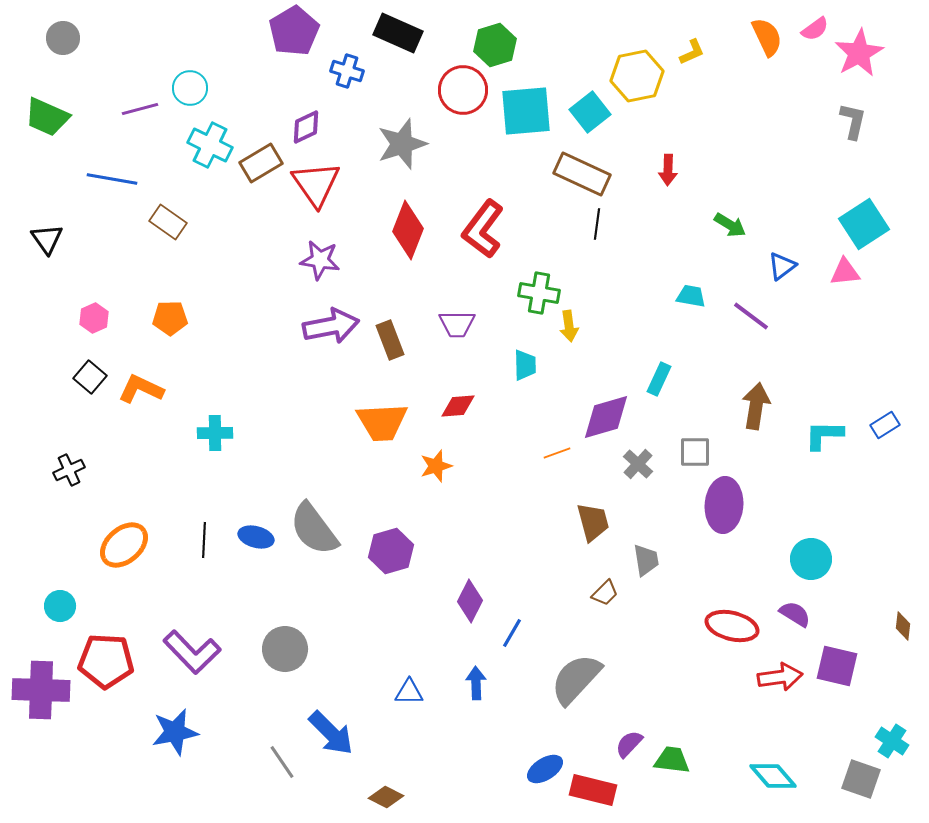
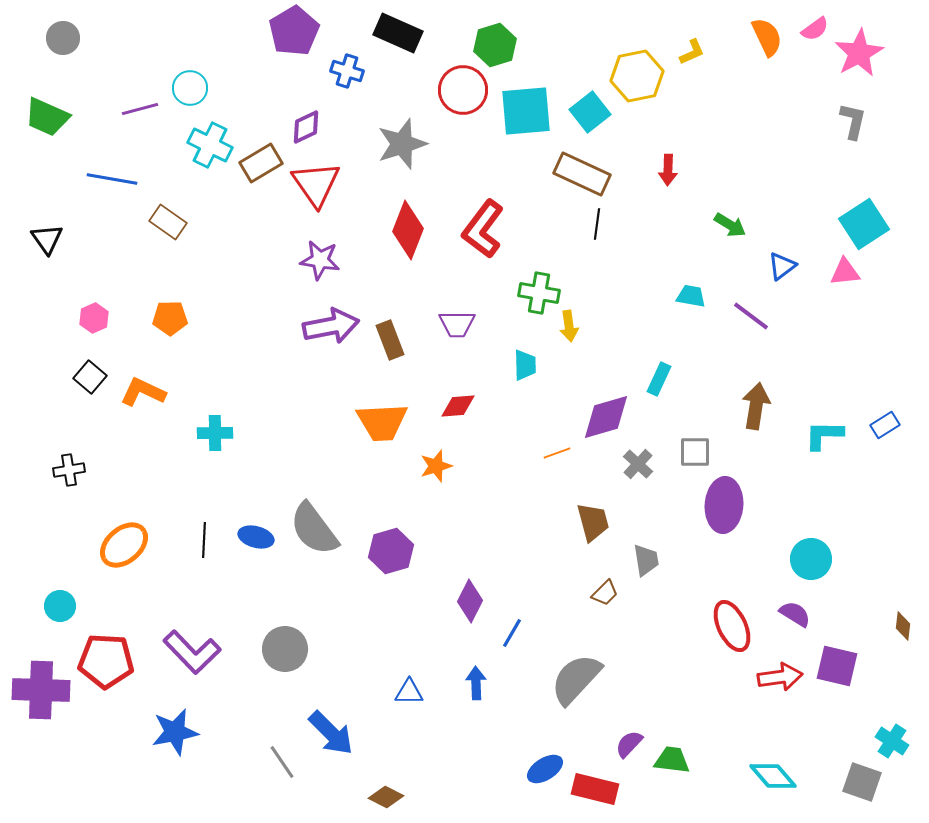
orange L-shape at (141, 389): moved 2 px right, 3 px down
black cross at (69, 470): rotated 16 degrees clockwise
red ellipse at (732, 626): rotated 51 degrees clockwise
gray square at (861, 779): moved 1 px right, 3 px down
red rectangle at (593, 790): moved 2 px right, 1 px up
